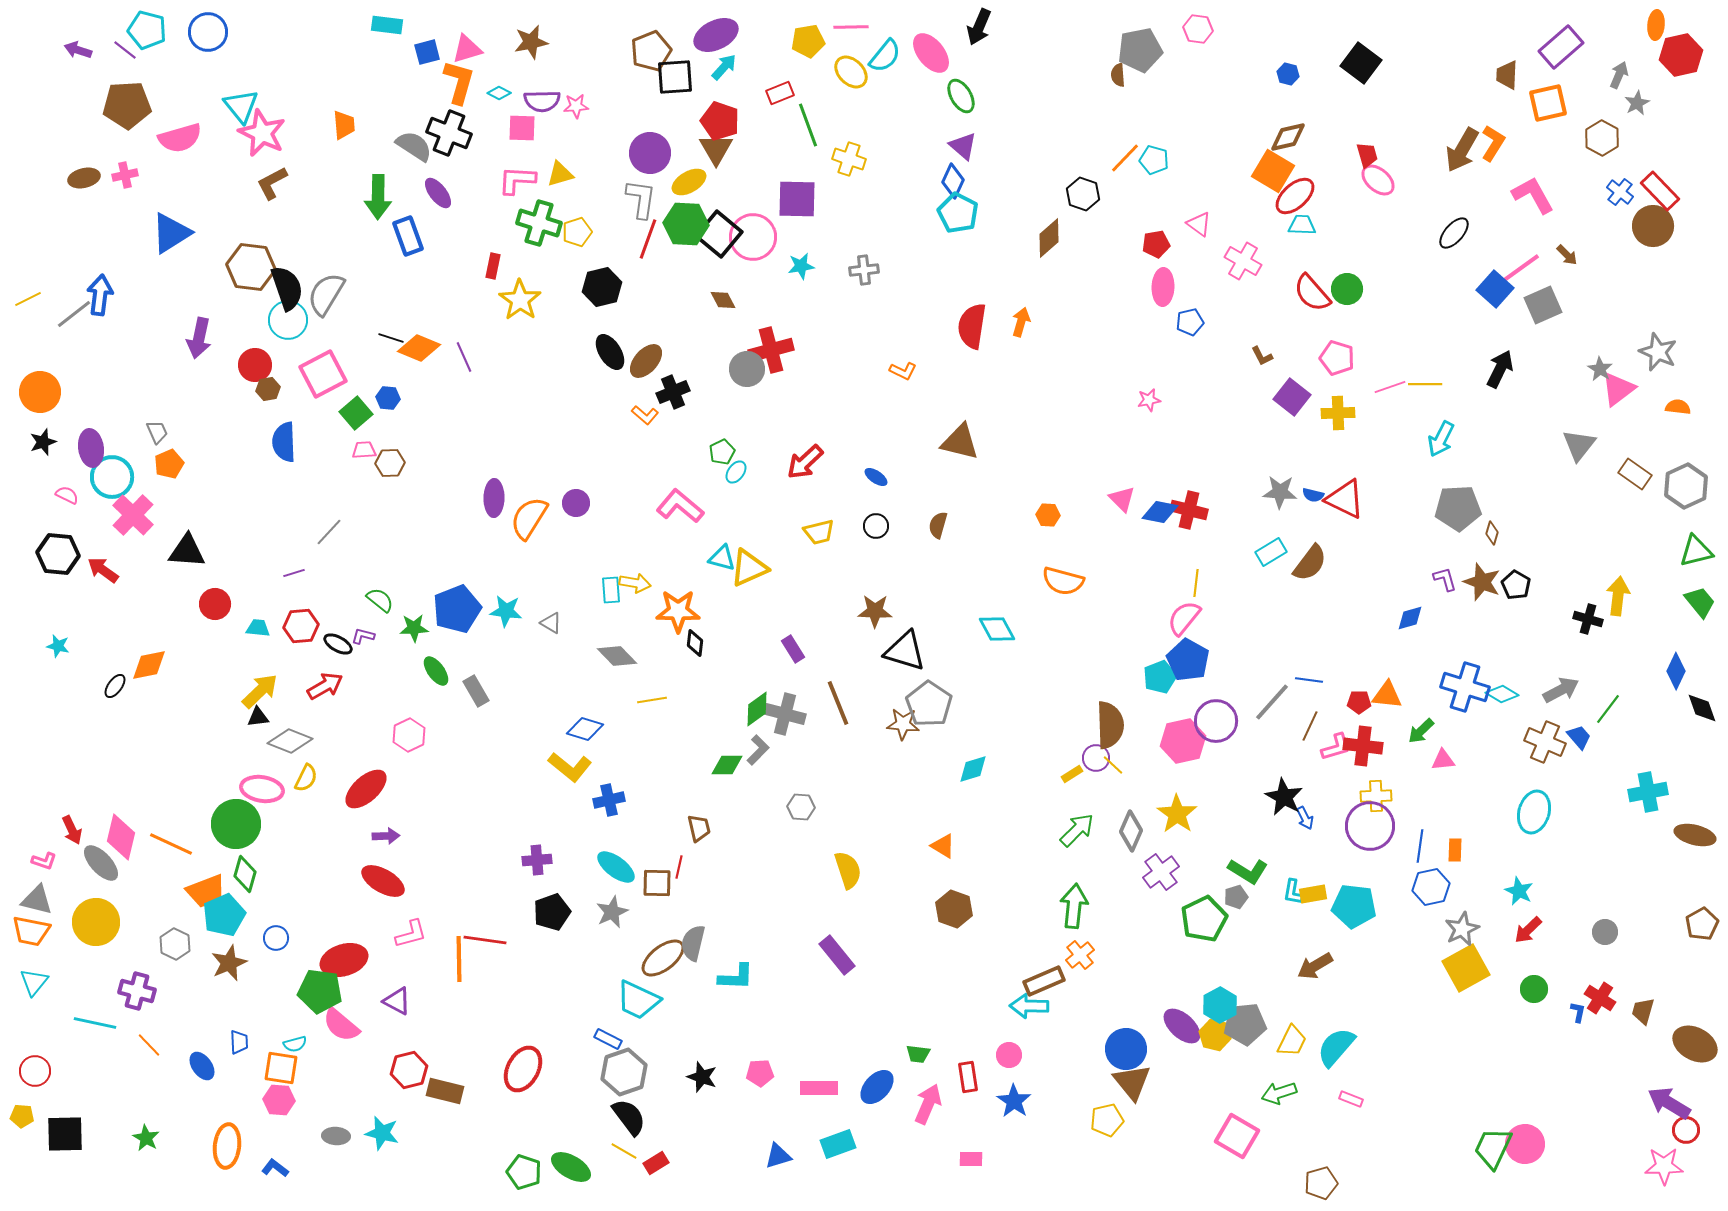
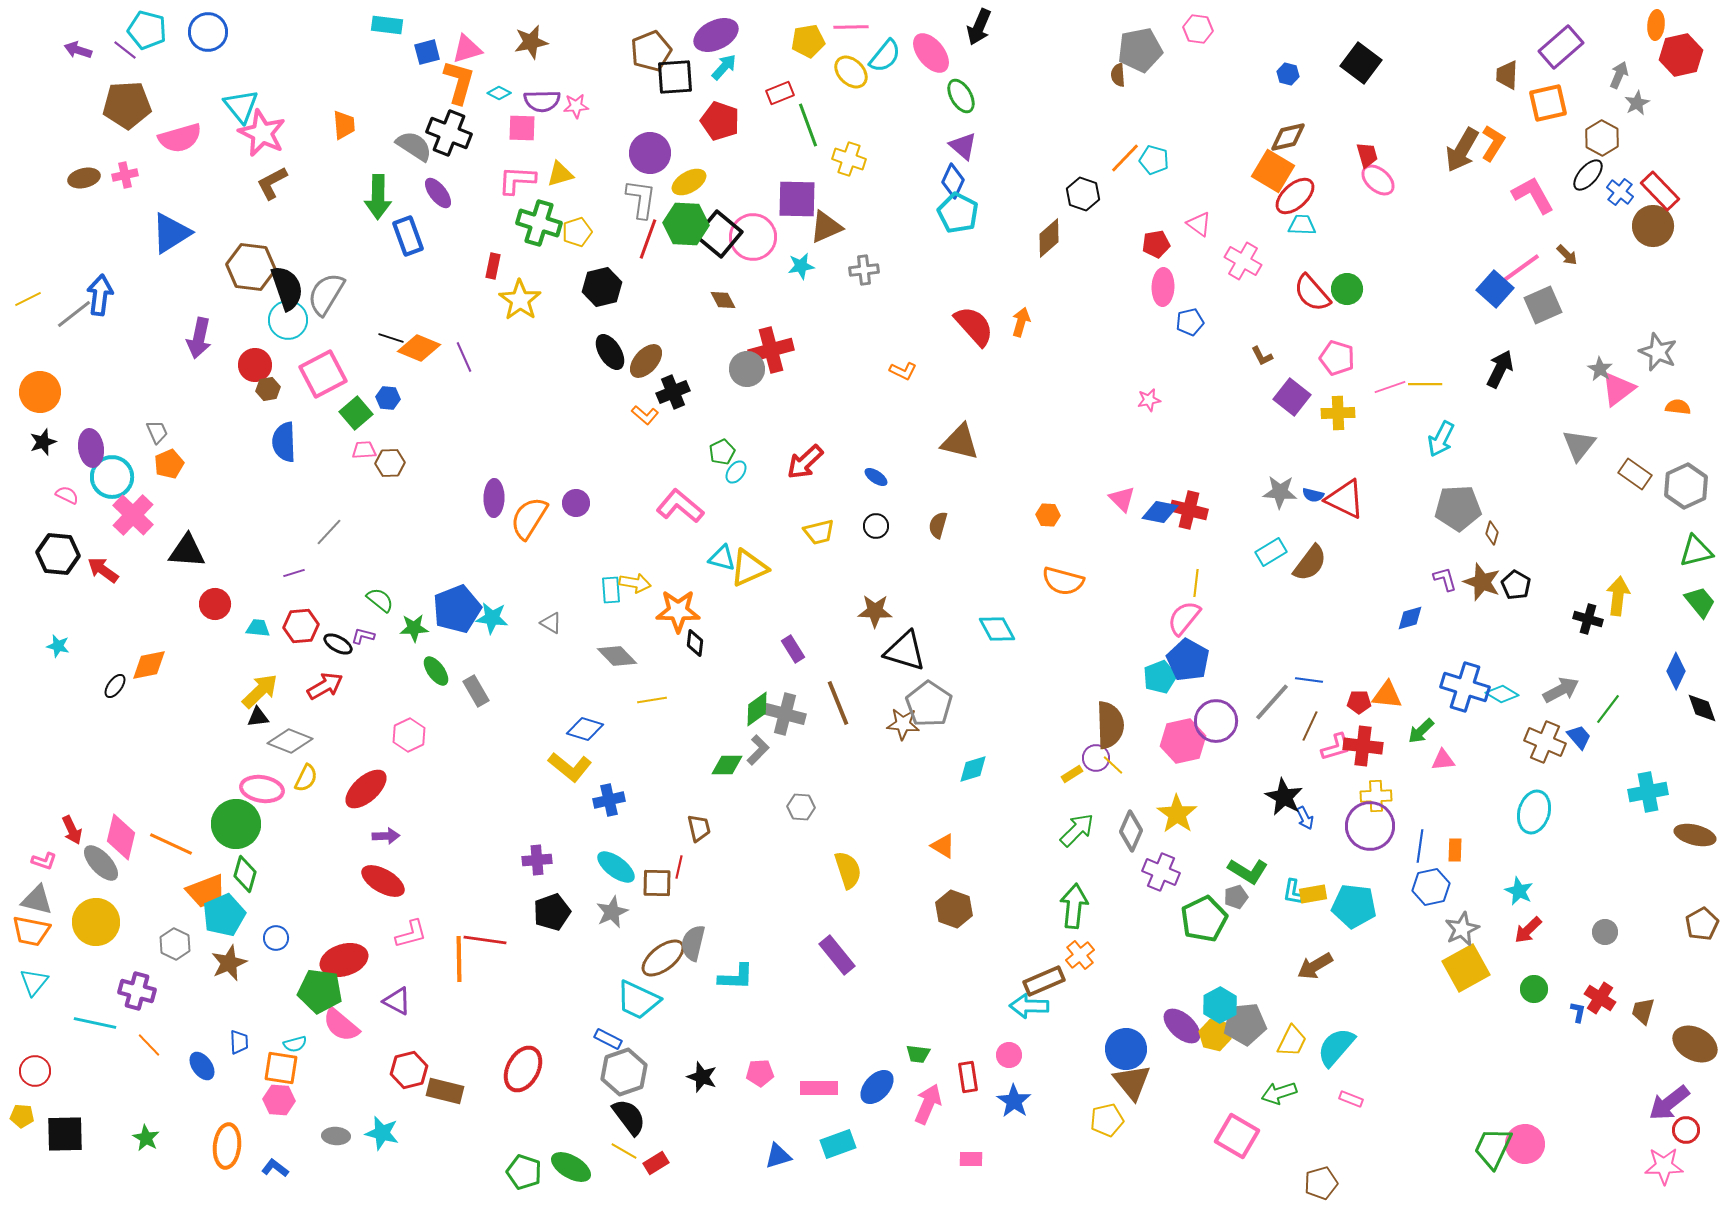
brown triangle at (716, 149): moved 110 px right, 78 px down; rotated 36 degrees clockwise
black ellipse at (1454, 233): moved 134 px right, 58 px up
red semicircle at (972, 326): moved 2 px right; rotated 129 degrees clockwise
cyan star at (506, 611): moved 14 px left, 7 px down
purple cross at (1161, 872): rotated 30 degrees counterclockwise
purple arrow at (1669, 1103): rotated 69 degrees counterclockwise
